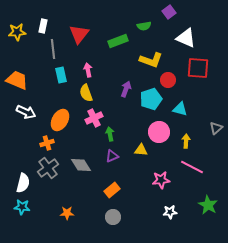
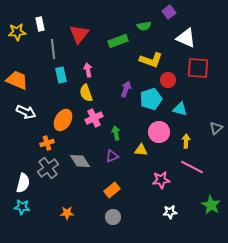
white rectangle: moved 3 px left, 2 px up; rotated 24 degrees counterclockwise
orange ellipse: moved 3 px right
green arrow: moved 6 px right, 1 px up
gray diamond: moved 1 px left, 4 px up
green star: moved 3 px right
